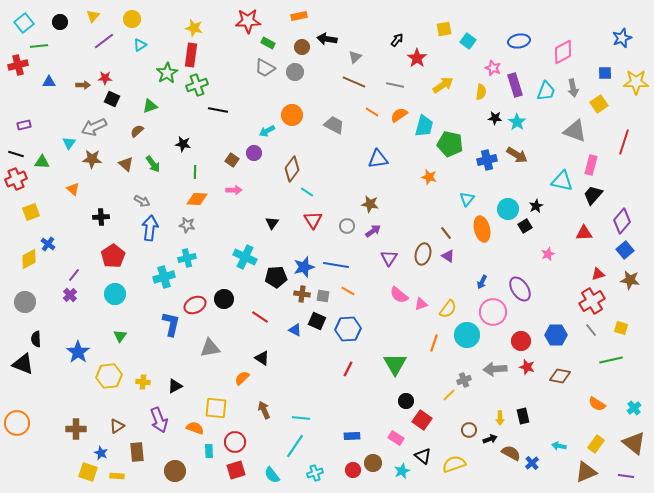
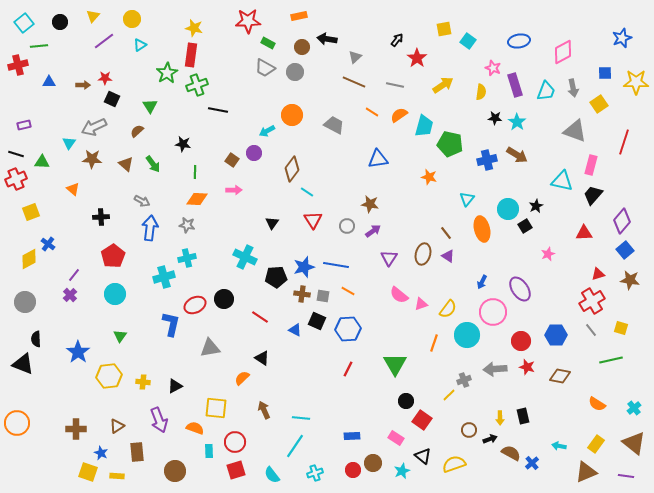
green triangle at (150, 106): rotated 42 degrees counterclockwise
